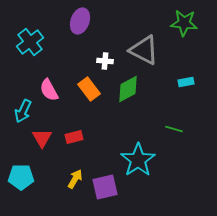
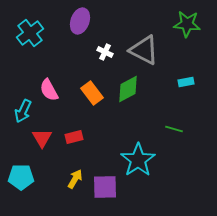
green star: moved 3 px right, 1 px down
cyan cross: moved 9 px up
white cross: moved 9 px up; rotated 21 degrees clockwise
orange rectangle: moved 3 px right, 4 px down
purple square: rotated 12 degrees clockwise
